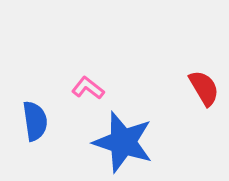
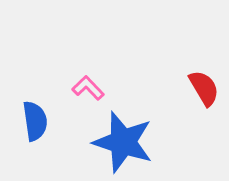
pink L-shape: rotated 8 degrees clockwise
